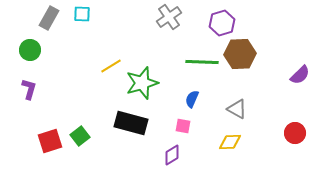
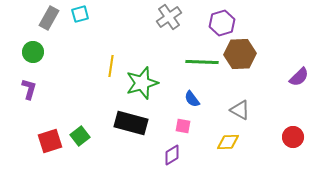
cyan square: moved 2 px left; rotated 18 degrees counterclockwise
green circle: moved 3 px right, 2 px down
yellow line: rotated 50 degrees counterclockwise
purple semicircle: moved 1 px left, 2 px down
blue semicircle: rotated 60 degrees counterclockwise
gray triangle: moved 3 px right, 1 px down
red circle: moved 2 px left, 4 px down
yellow diamond: moved 2 px left
